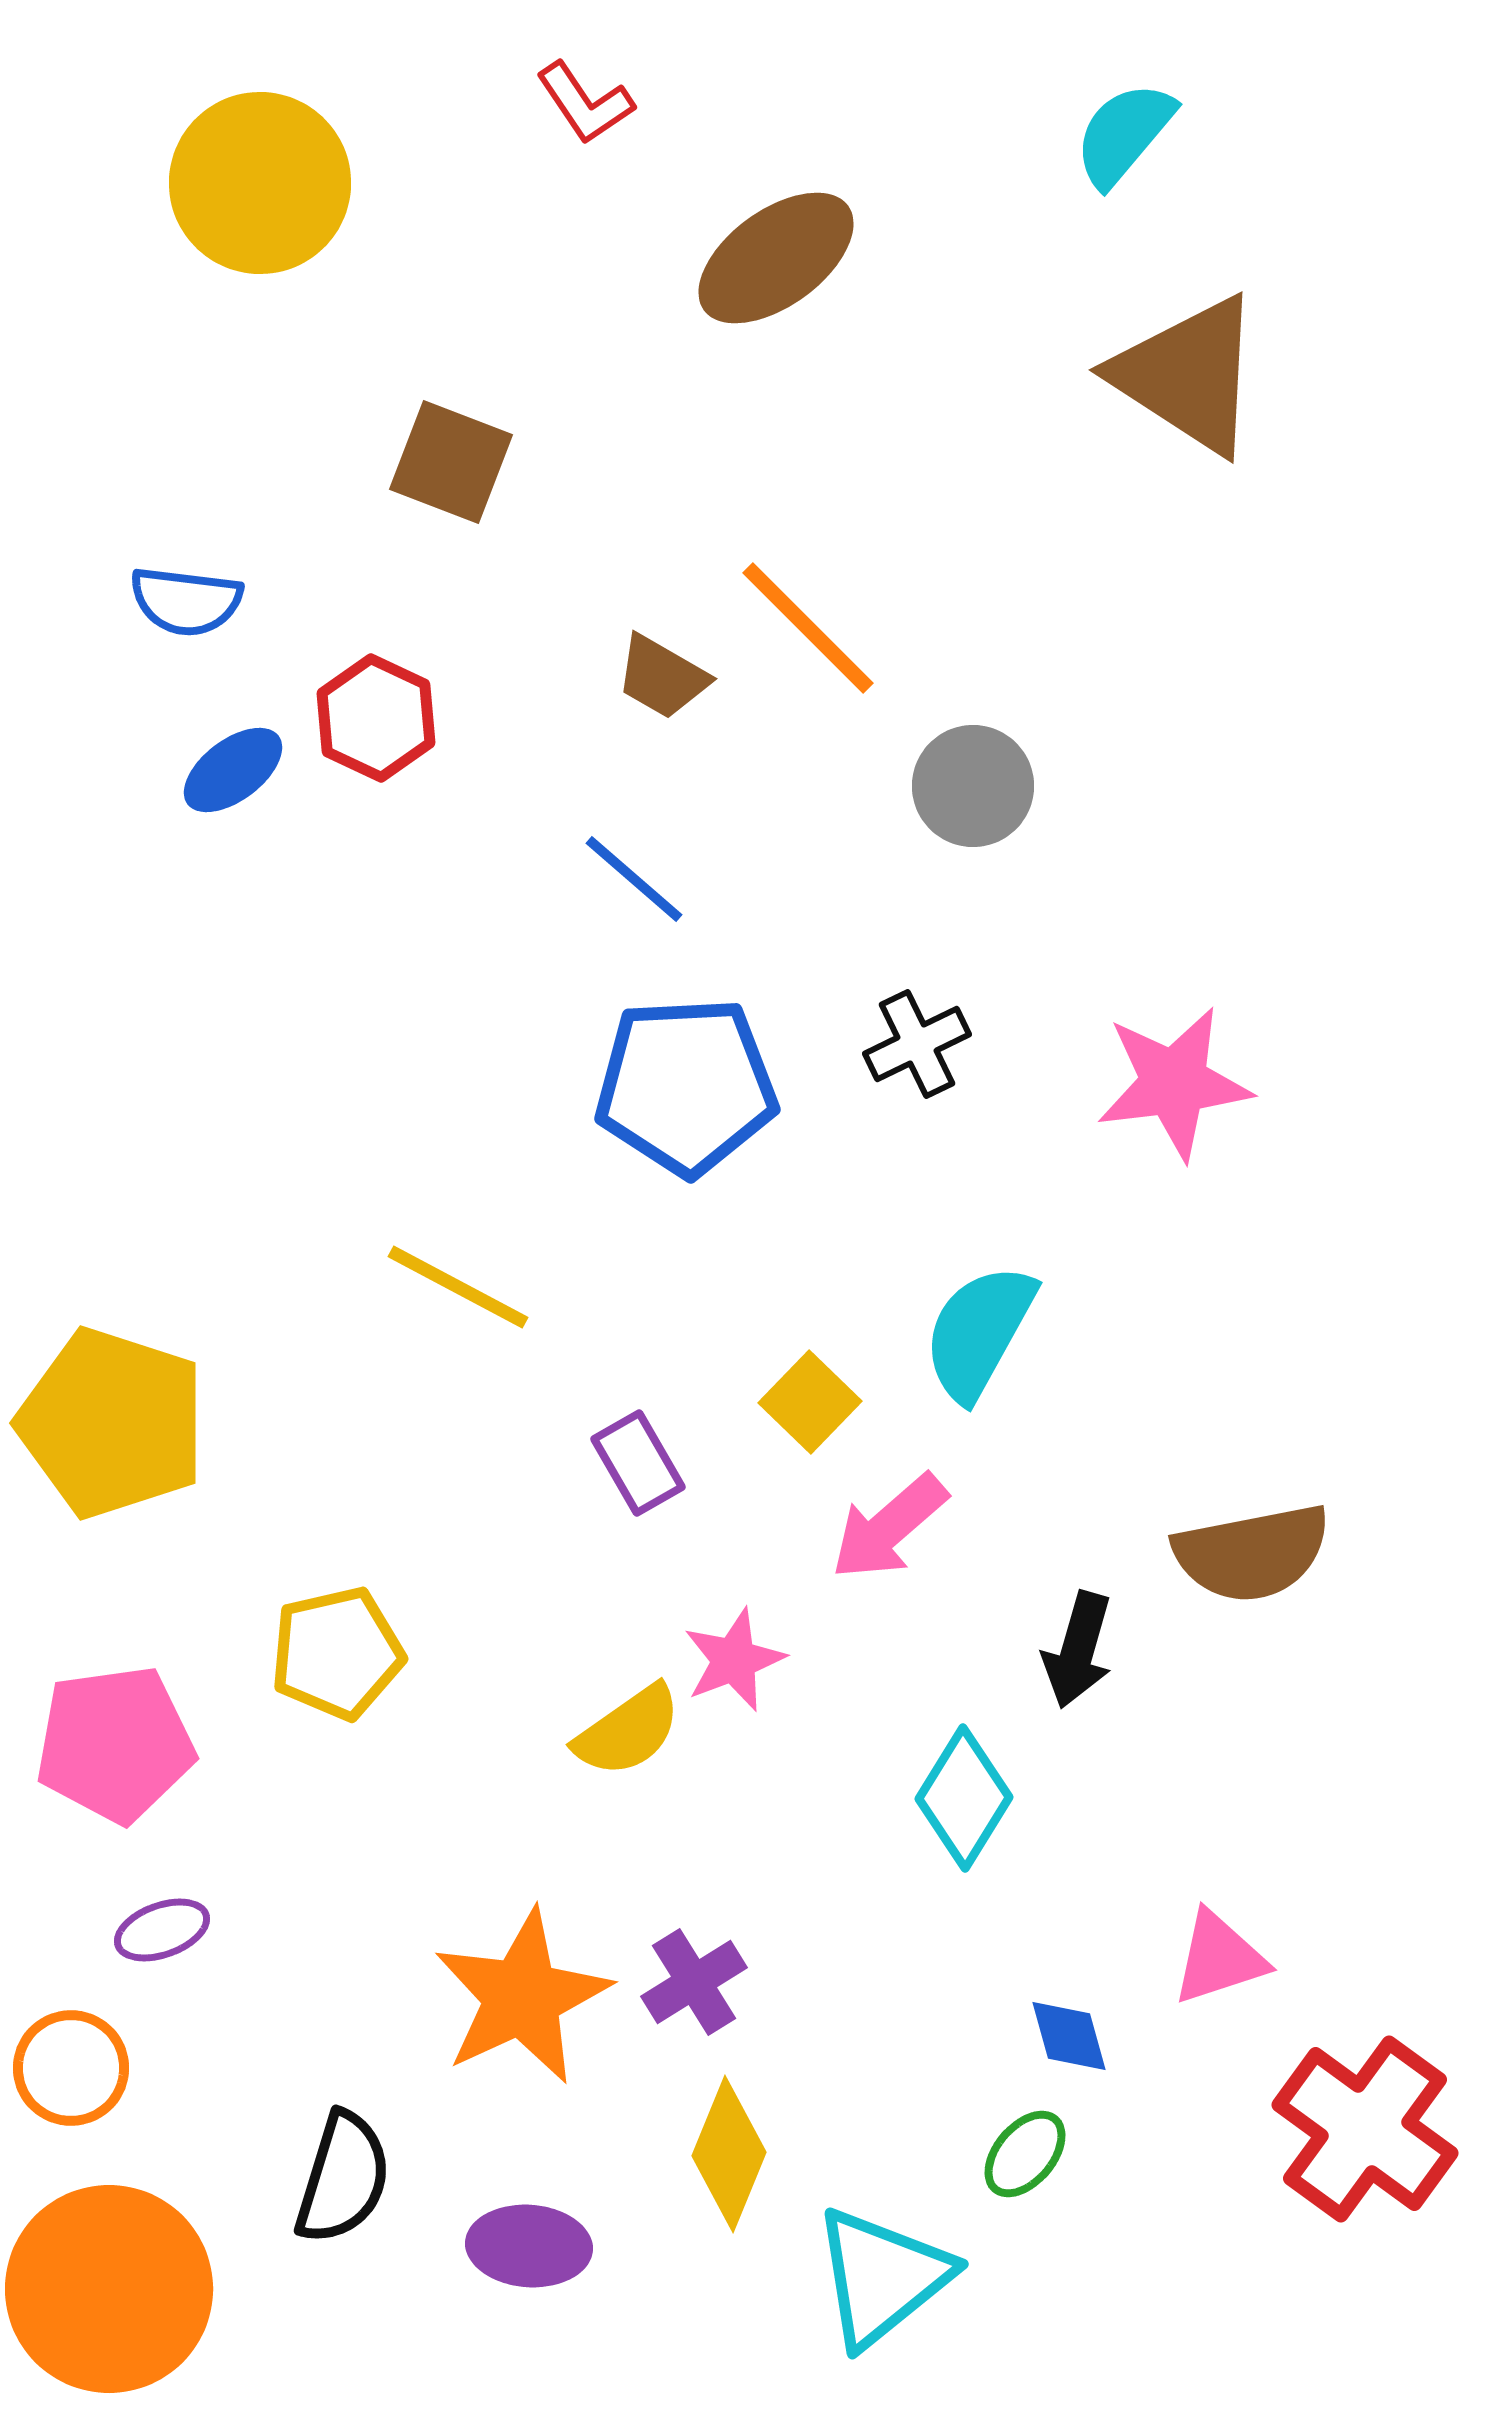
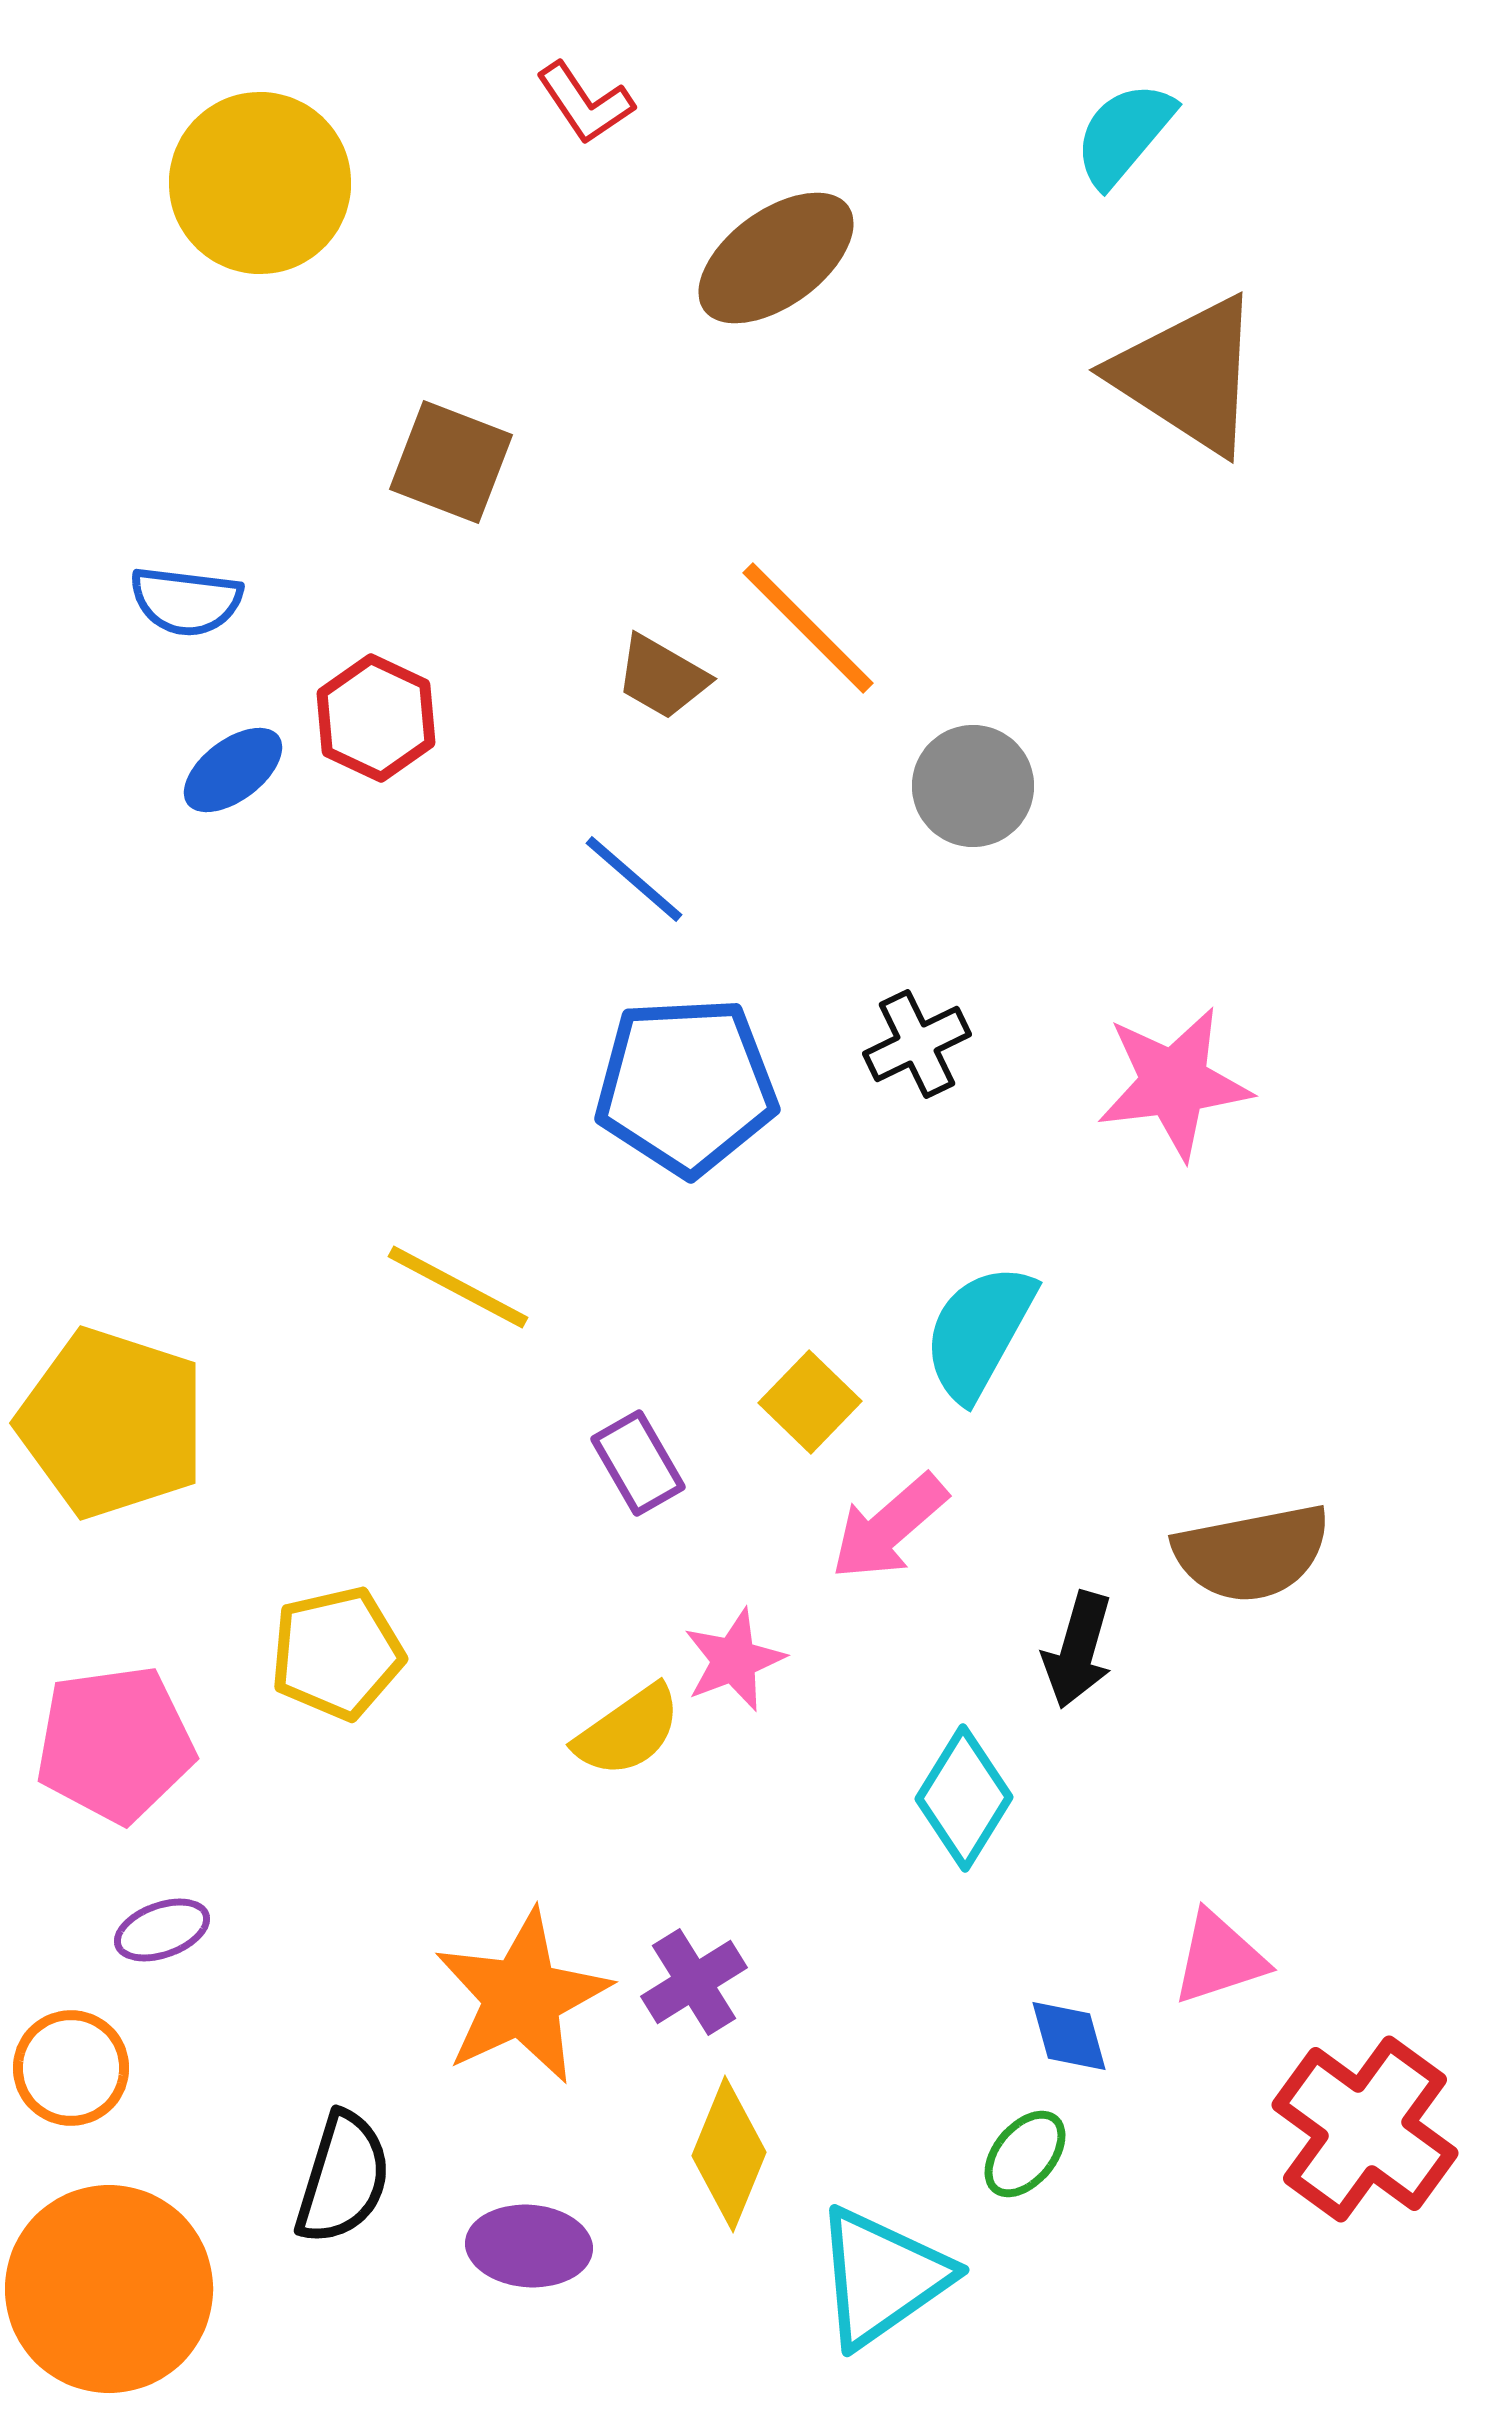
cyan triangle at (882, 2277): rotated 4 degrees clockwise
